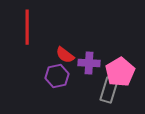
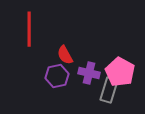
red line: moved 2 px right, 2 px down
red semicircle: rotated 24 degrees clockwise
purple cross: moved 10 px down; rotated 10 degrees clockwise
pink pentagon: rotated 12 degrees counterclockwise
